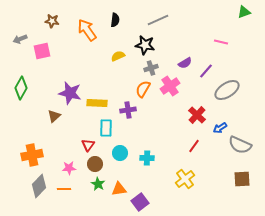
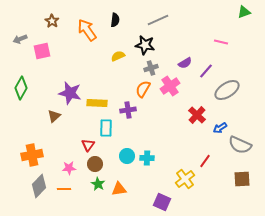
brown star: rotated 24 degrees clockwise
red line: moved 11 px right, 15 px down
cyan circle: moved 7 px right, 3 px down
purple square: moved 22 px right; rotated 30 degrees counterclockwise
